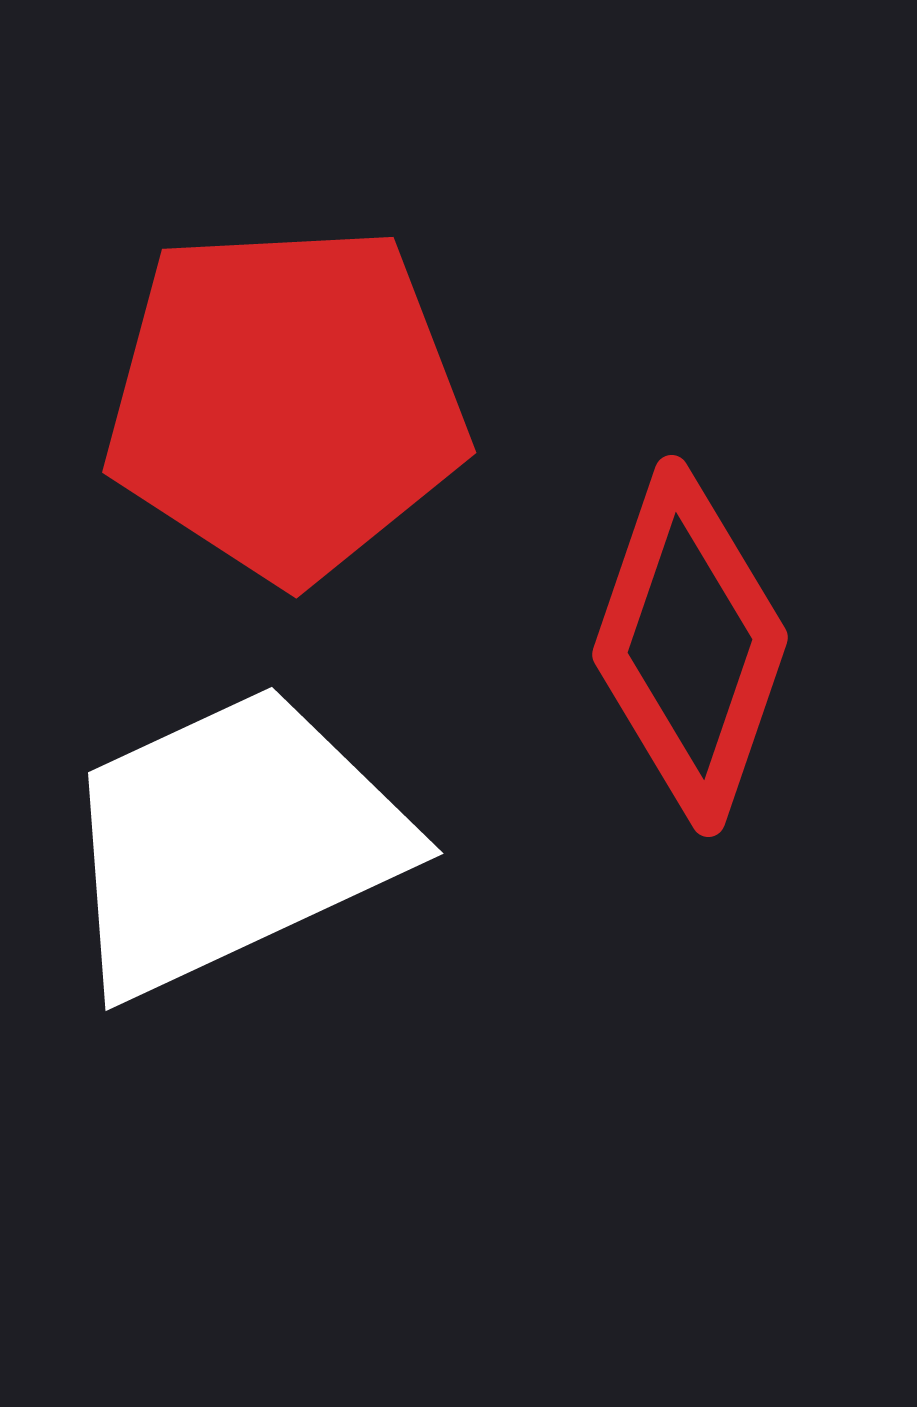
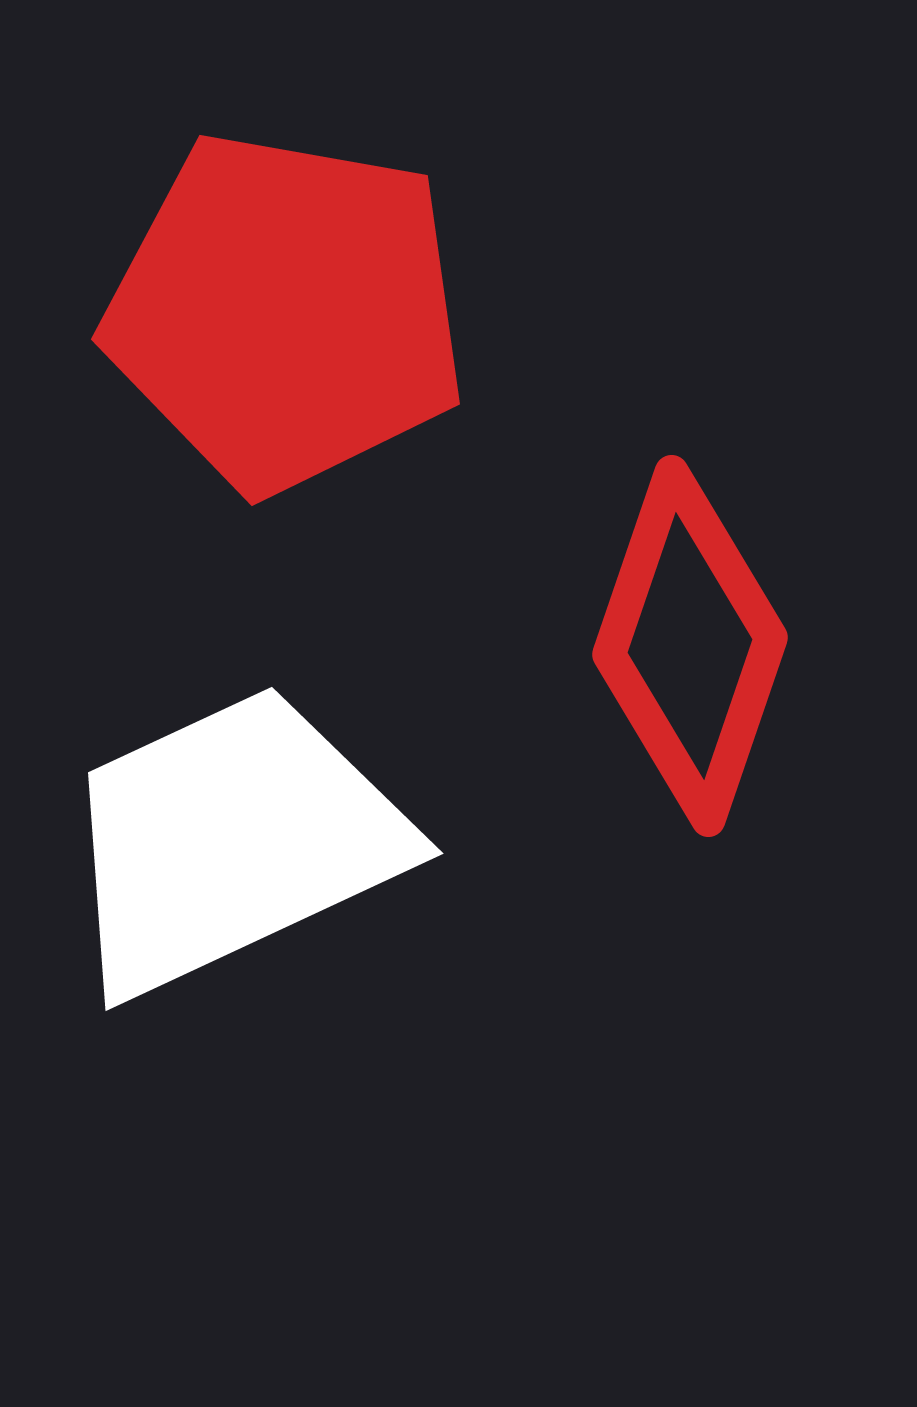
red pentagon: moved 90 px up; rotated 13 degrees clockwise
